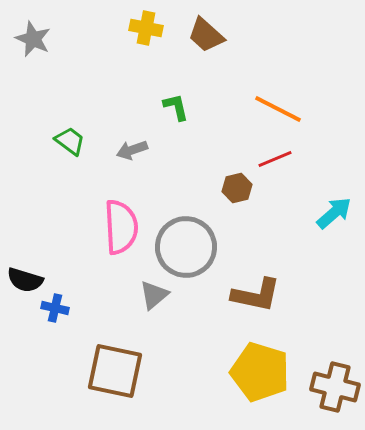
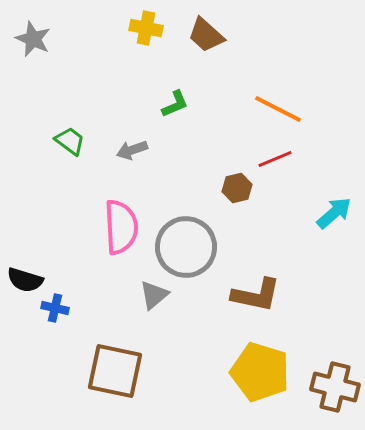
green L-shape: moved 1 px left, 3 px up; rotated 80 degrees clockwise
